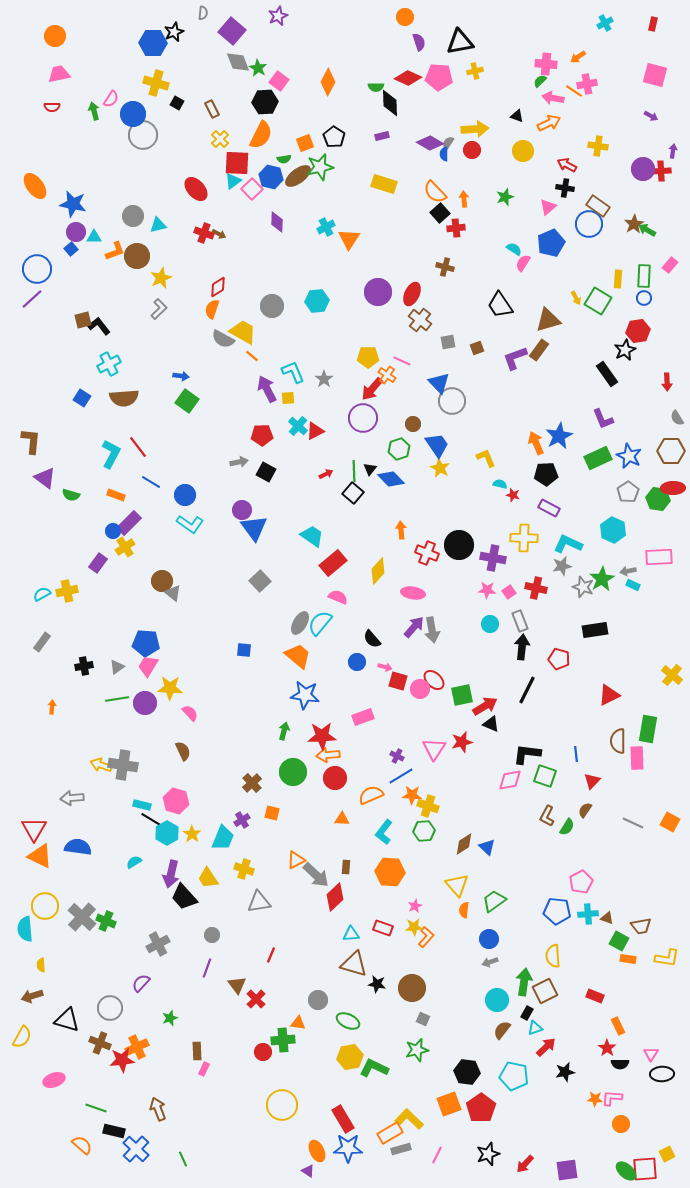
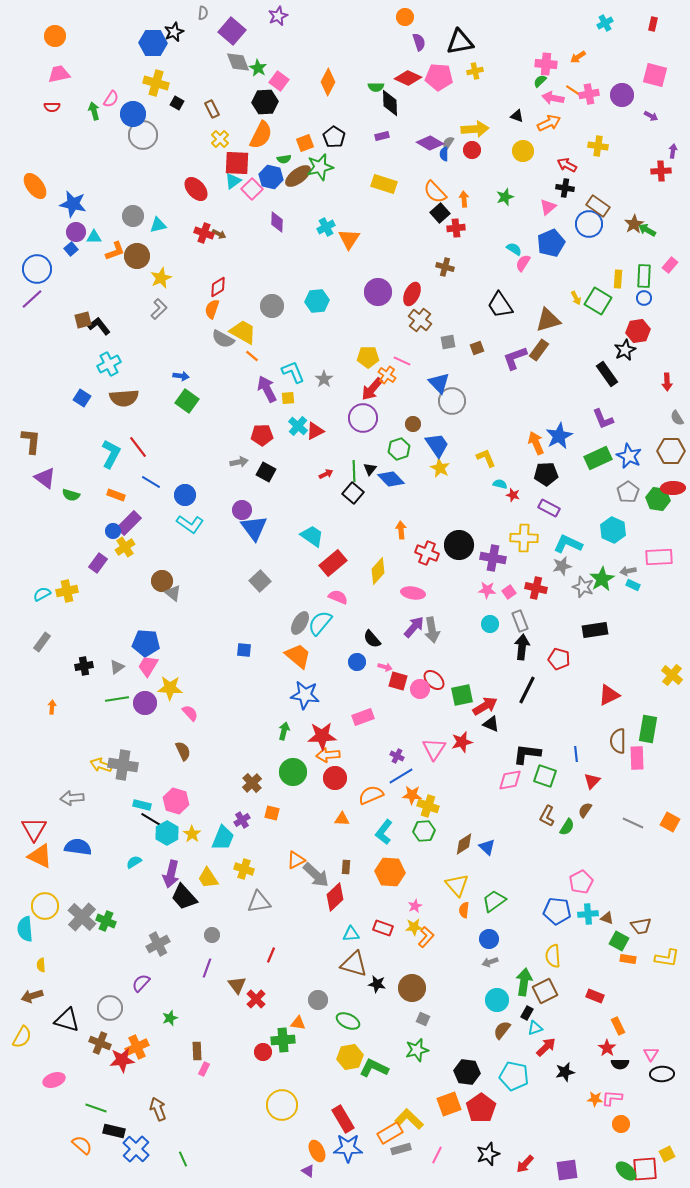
pink cross at (587, 84): moved 2 px right, 10 px down
purple circle at (643, 169): moved 21 px left, 74 px up
